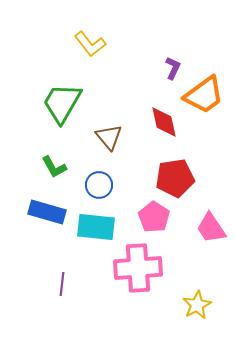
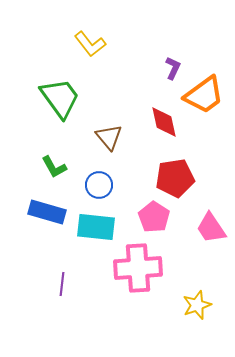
green trapezoid: moved 2 px left, 5 px up; rotated 114 degrees clockwise
yellow star: rotated 8 degrees clockwise
